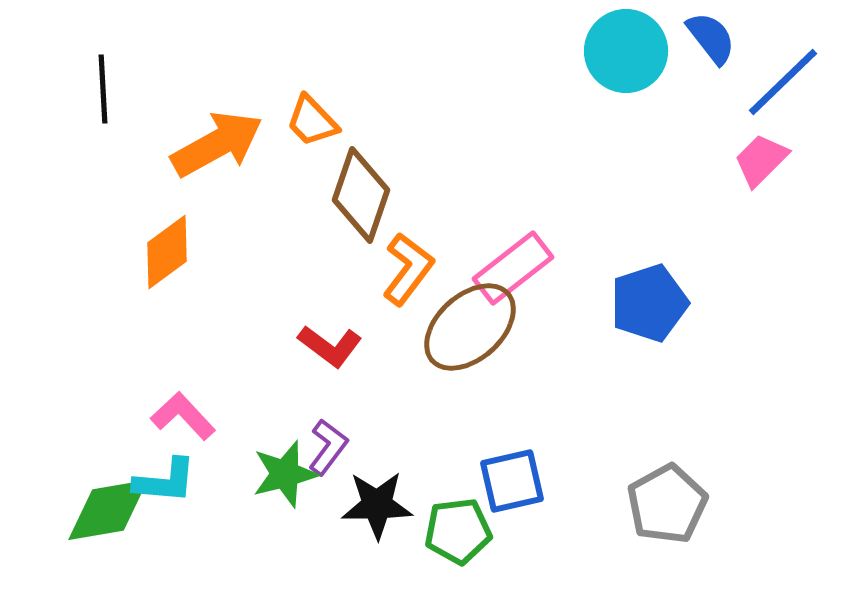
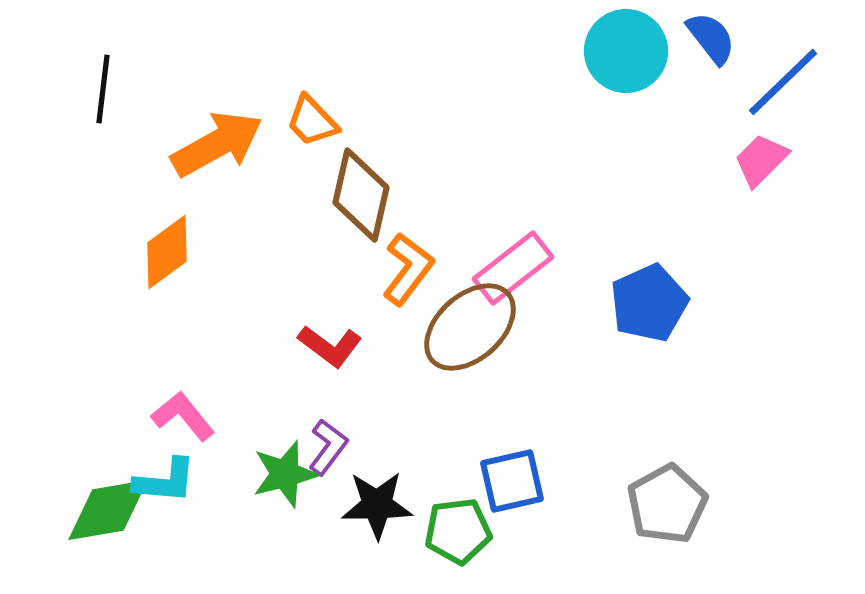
black line: rotated 10 degrees clockwise
brown diamond: rotated 6 degrees counterclockwise
blue pentagon: rotated 6 degrees counterclockwise
pink L-shape: rotated 4 degrees clockwise
